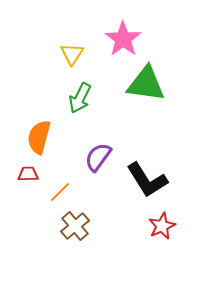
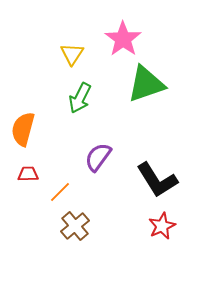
green triangle: rotated 27 degrees counterclockwise
orange semicircle: moved 16 px left, 8 px up
black L-shape: moved 10 px right
